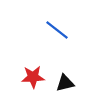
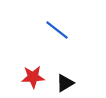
black triangle: rotated 18 degrees counterclockwise
